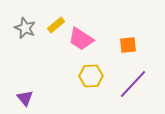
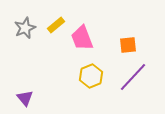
gray star: rotated 25 degrees clockwise
pink trapezoid: moved 1 px right, 1 px up; rotated 36 degrees clockwise
yellow hexagon: rotated 20 degrees counterclockwise
purple line: moved 7 px up
